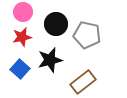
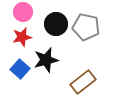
gray pentagon: moved 1 px left, 8 px up
black star: moved 4 px left
